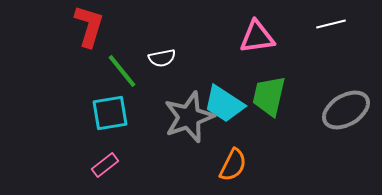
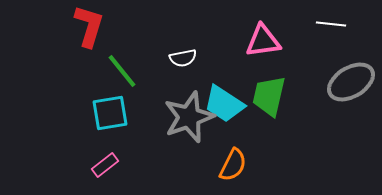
white line: rotated 20 degrees clockwise
pink triangle: moved 6 px right, 4 px down
white semicircle: moved 21 px right
gray ellipse: moved 5 px right, 28 px up
